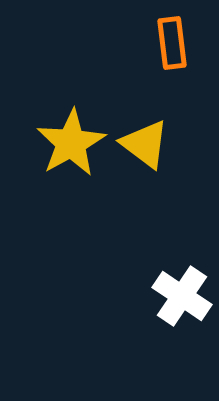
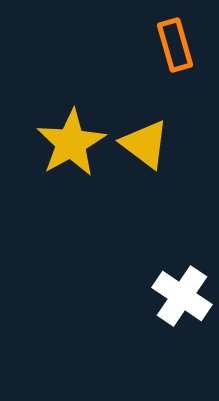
orange rectangle: moved 3 px right, 2 px down; rotated 9 degrees counterclockwise
